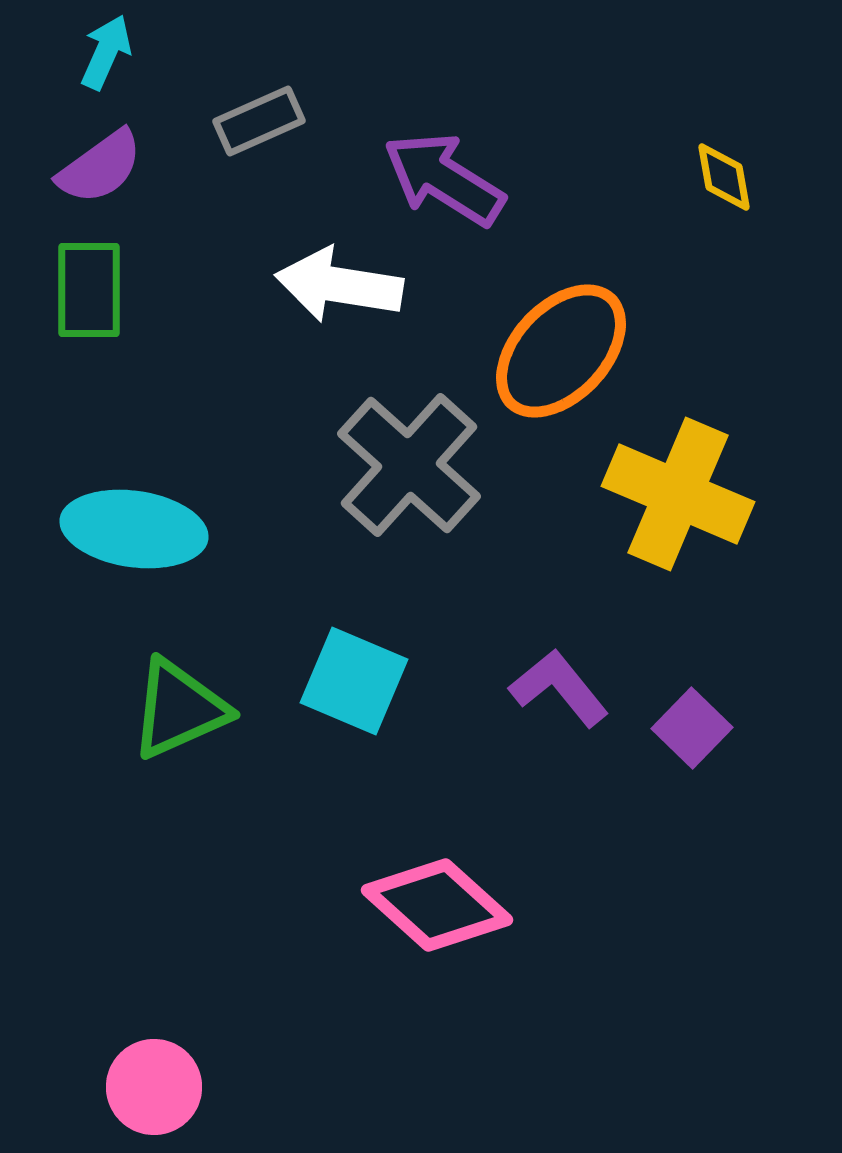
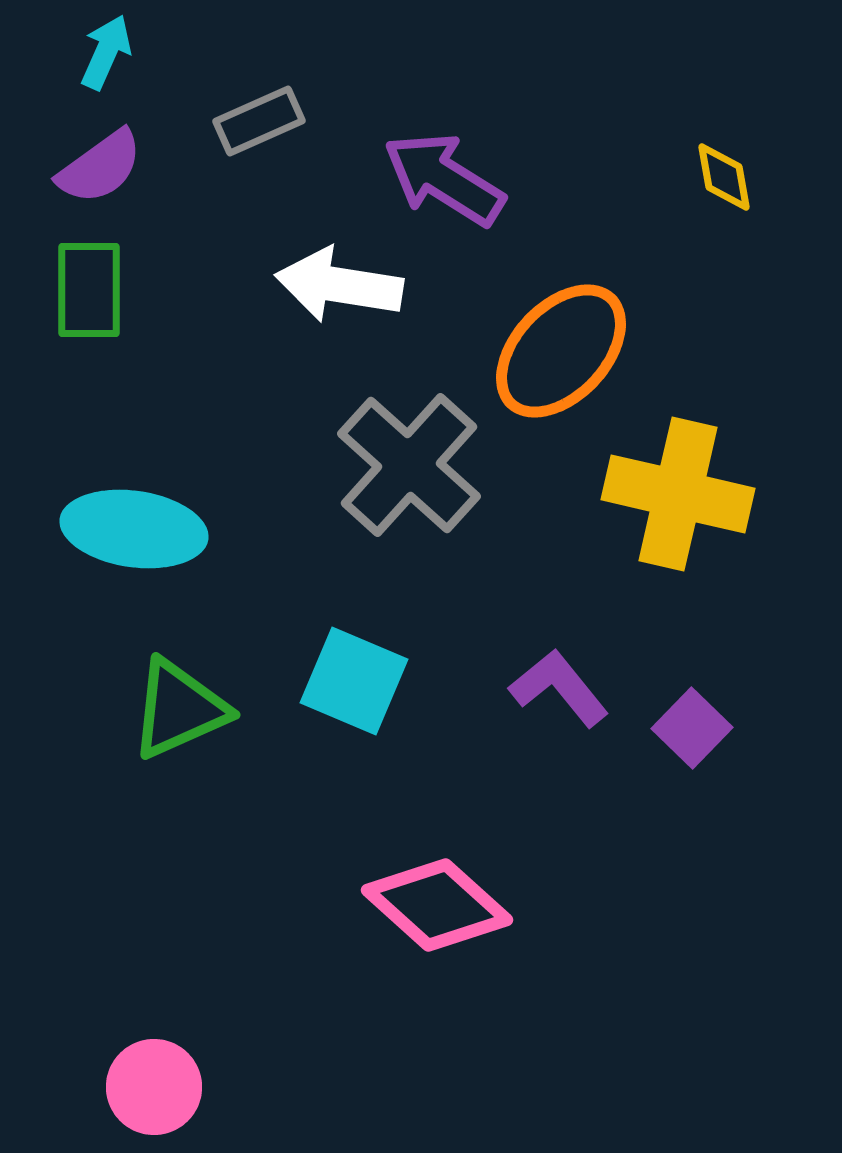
yellow cross: rotated 10 degrees counterclockwise
